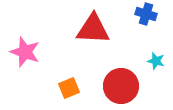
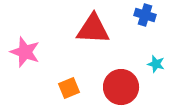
blue cross: moved 1 px left, 1 px down
cyan star: moved 3 px down
red circle: moved 1 px down
